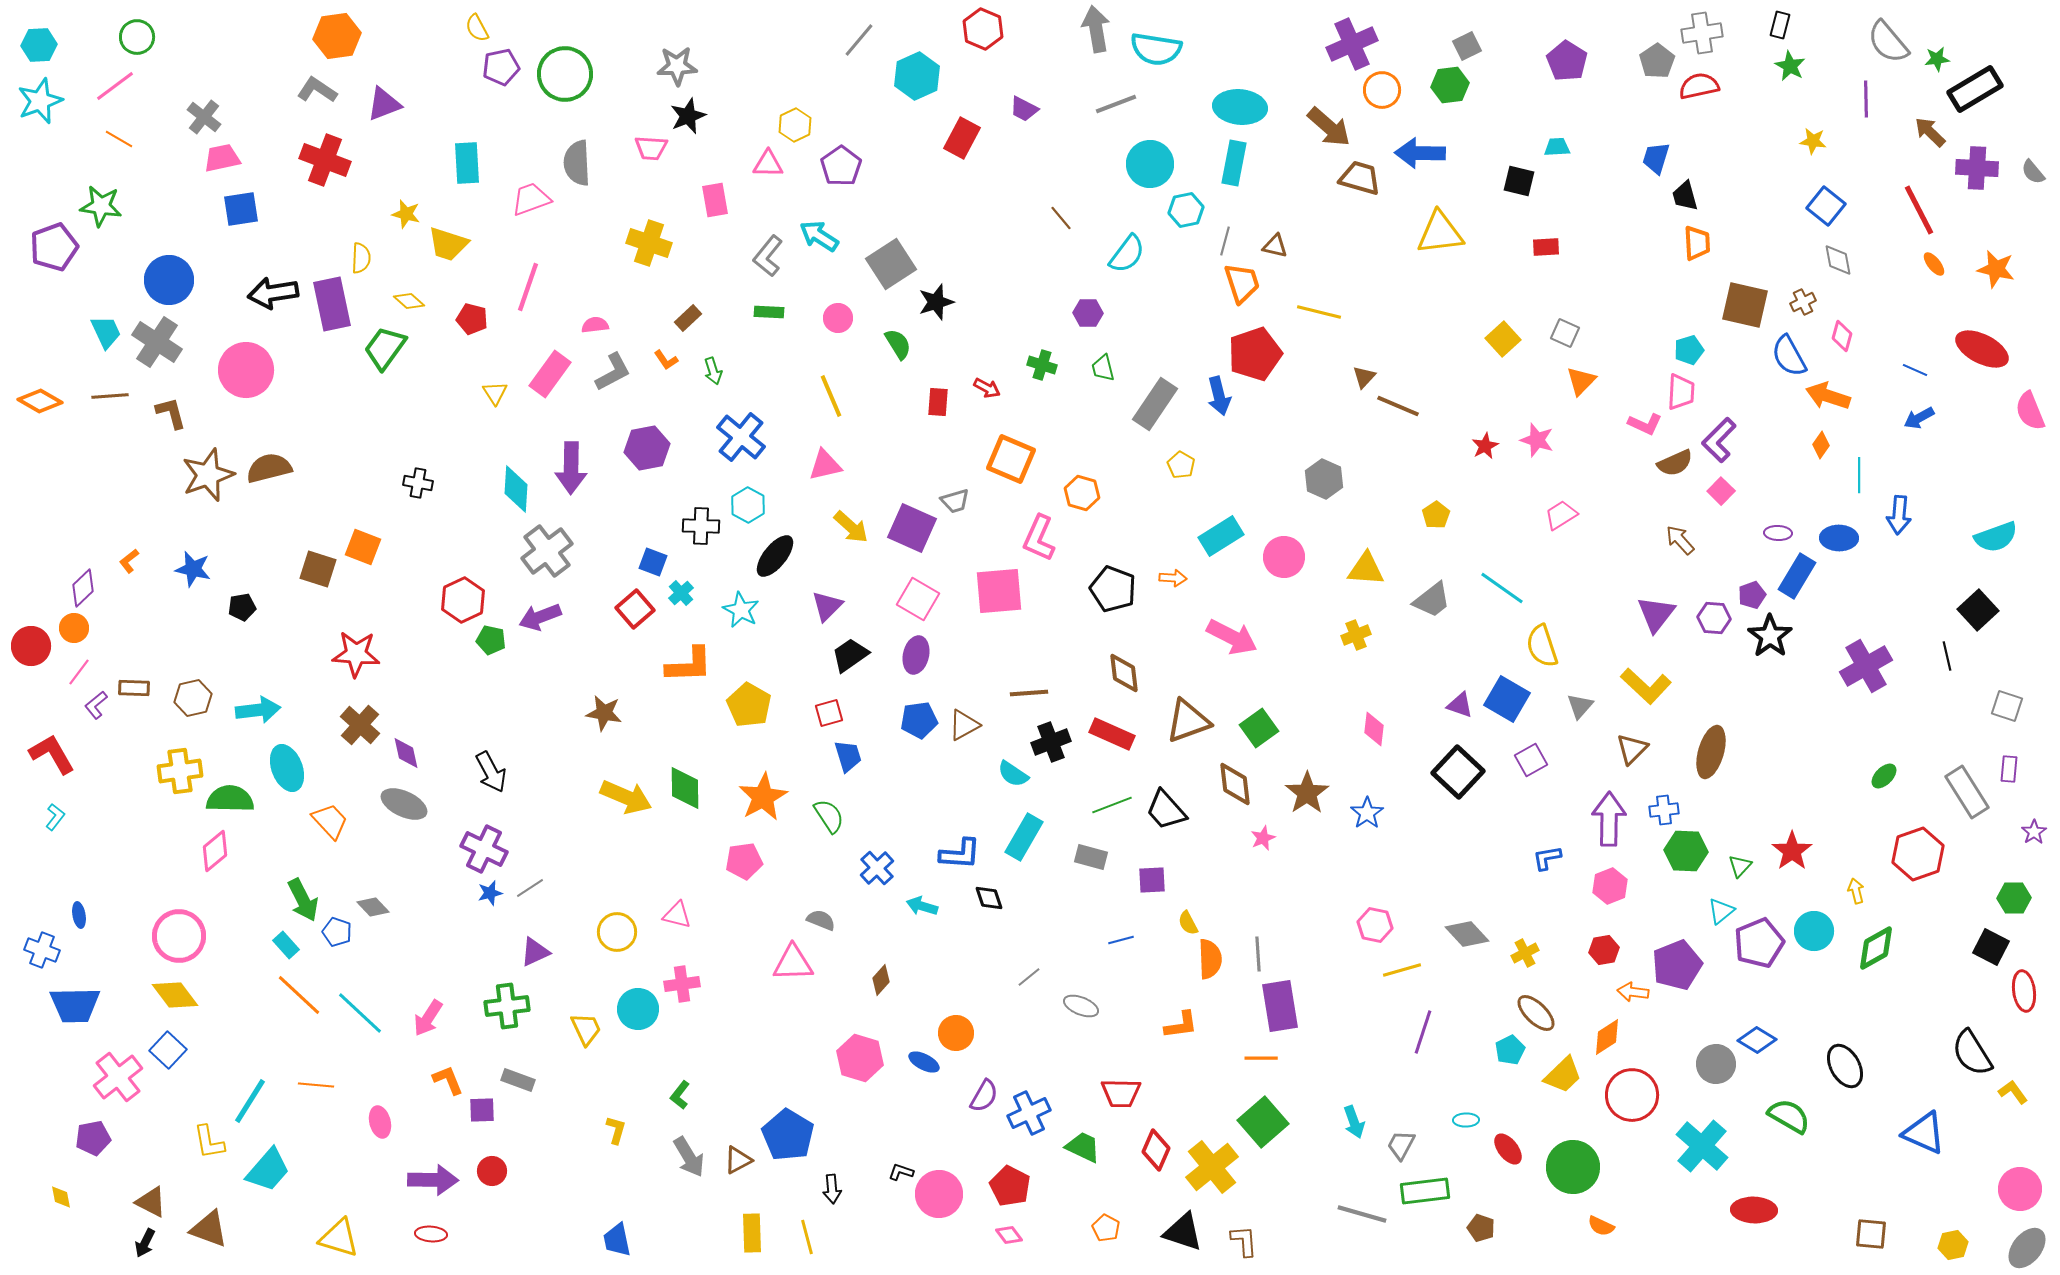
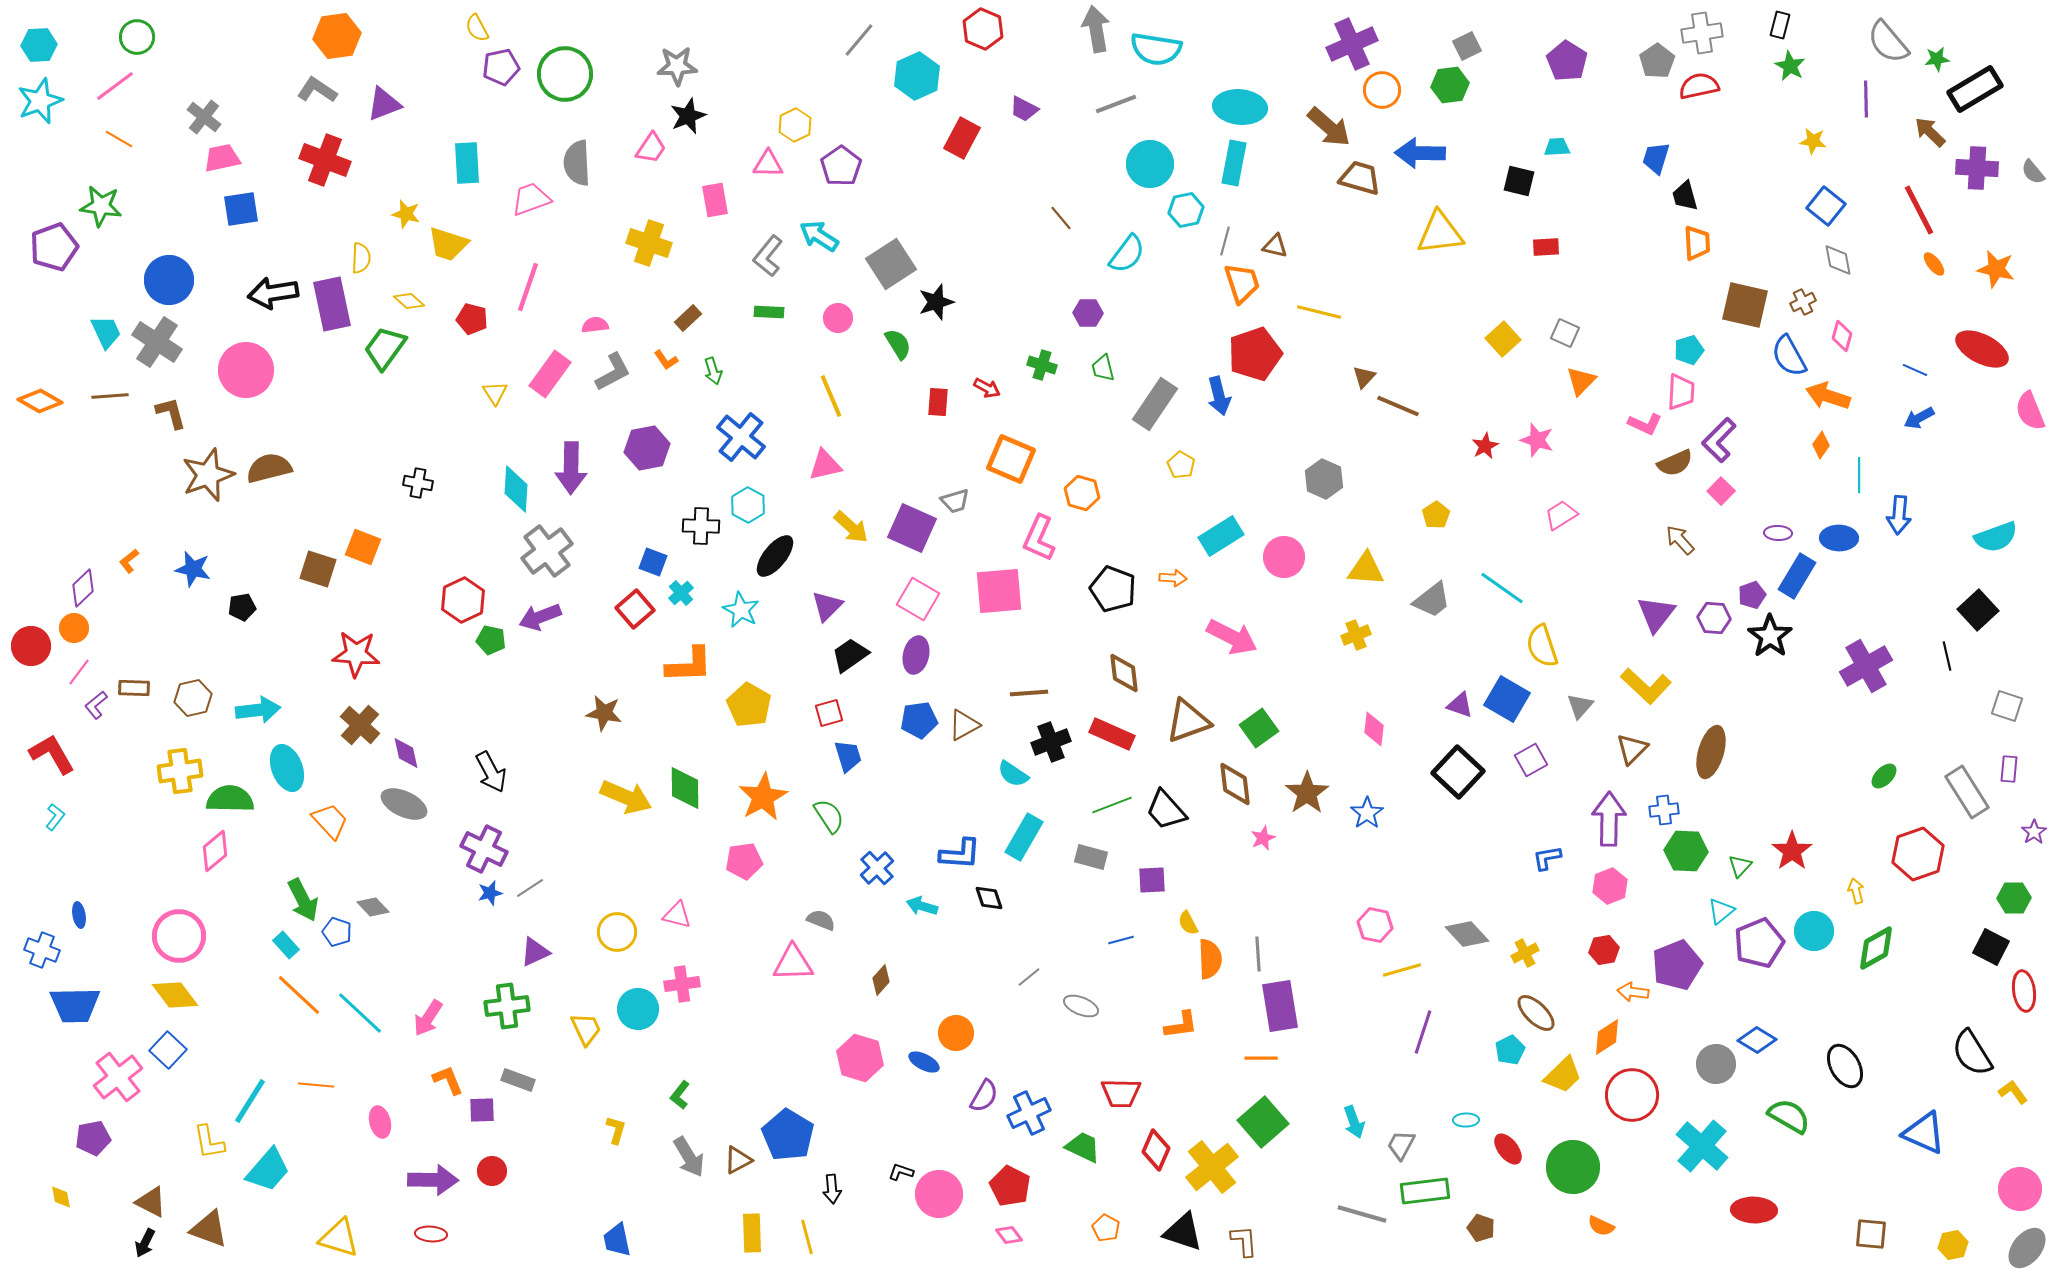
pink trapezoid at (651, 148): rotated 60 degrees counterclockwise
